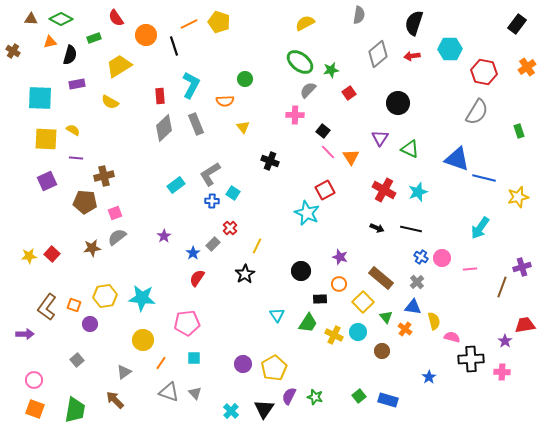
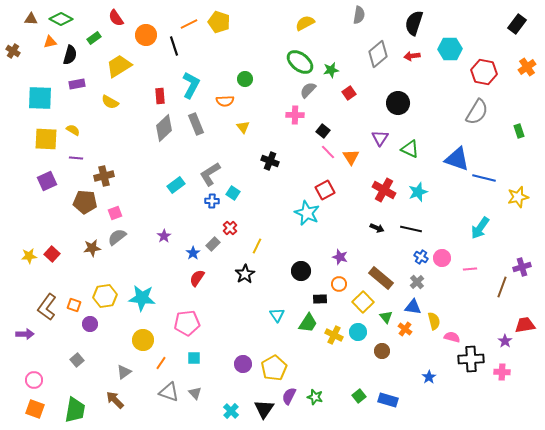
green rectangle at (94, 38): rotated 16 degrees counterclockwise
